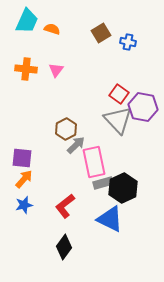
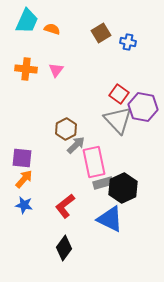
blue star: rotated 24 degrees clockwise
black diamond: moved 1 px down
